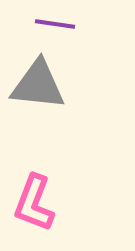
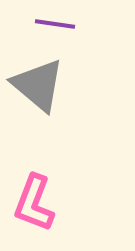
gray triangle: rotated 34 degrees clockwise
